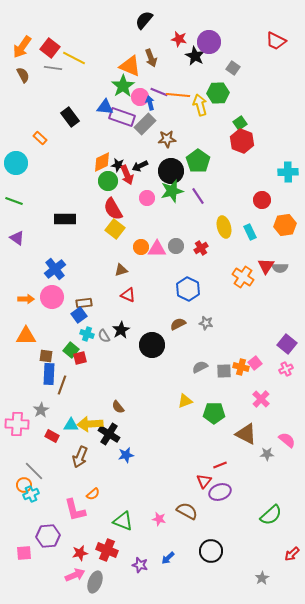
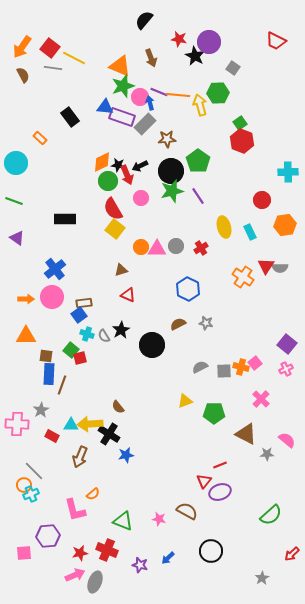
orange triangle at (130, 66): moved 10 px left
green star at (123, 86): rotated 15 degrees clockwise
pink circle at (147, 198): moved 6 px left
